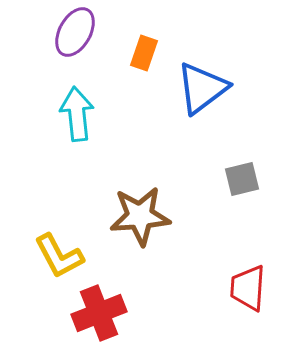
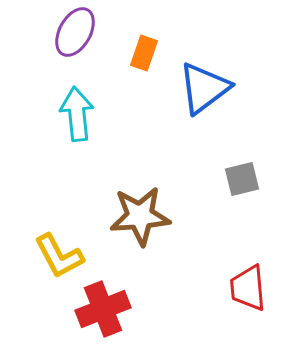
blue triangle: moved 2 px right
red trapezoid: rotated 9 degrees counterclockwise
red cross: moved 4 px right, 4 px up
